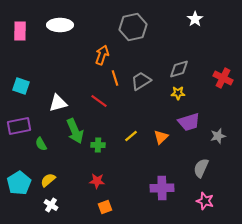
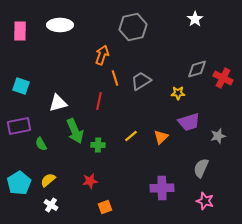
gray diamond: moved 18 px right
red line: rotated 66 degrees clockwise
red star: moved 7 px left; rotated 14 degrees counterclockwise
